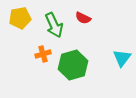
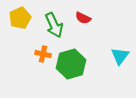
yellow pentagon: rotated 15 degrees counterclockwise
orange cross: rotated 28 degrees clockwise
cyan triangle: moved 2 px left, 2 px up
green hexagon: moved 2 px left, 1 px up
